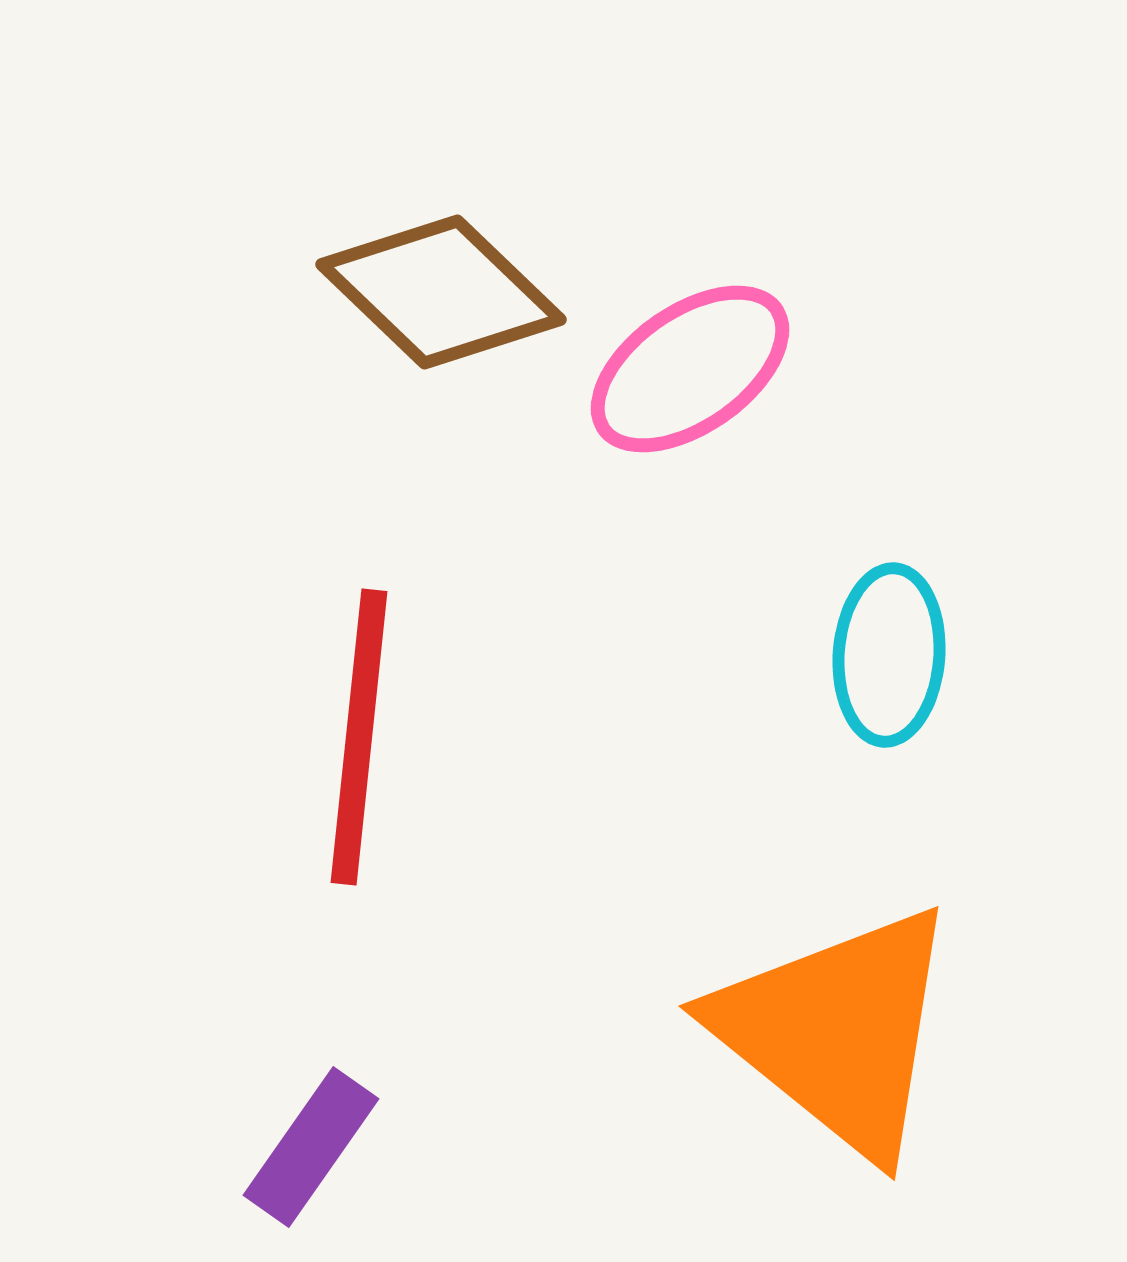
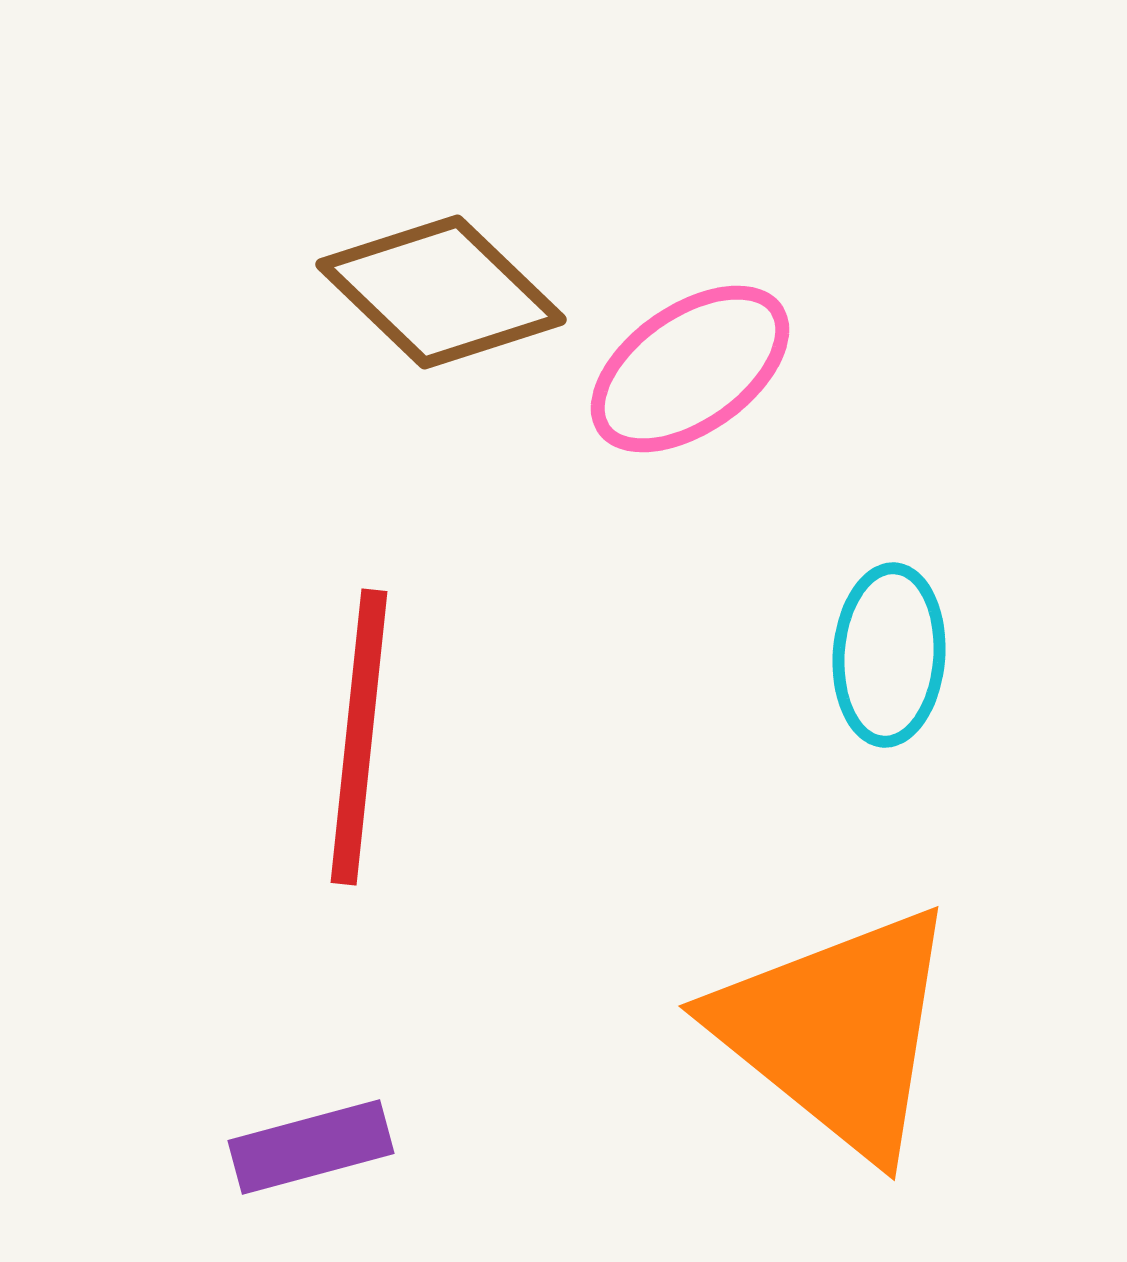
purple rectangle: rotated 40 degrees clockwise
